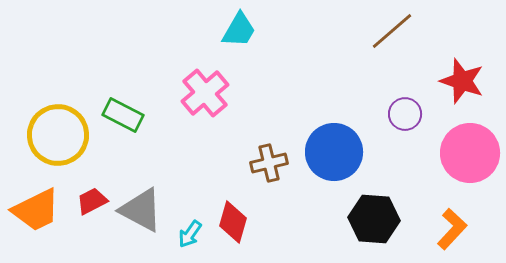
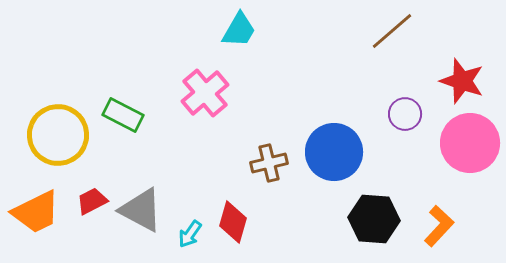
pink circle: moved 10 px up
orange trapezoid: moved 2 px down
orange L-shape: moved 13 px left, 3 px up
